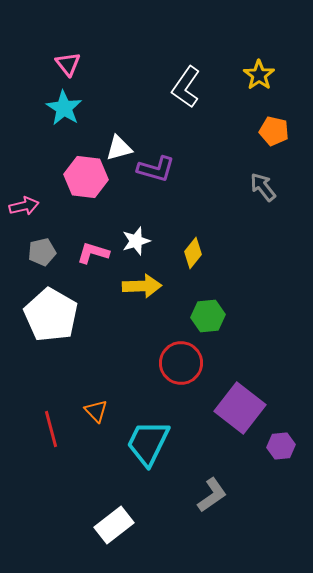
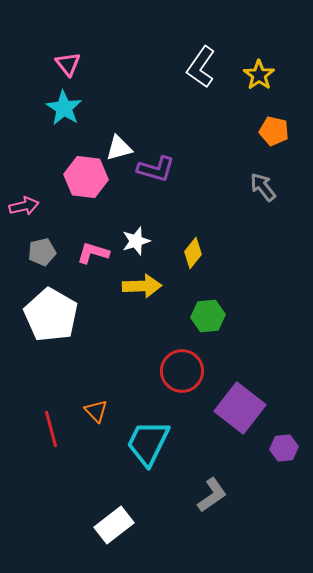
white L-shape: moved 15 px right, 20 px up
red circle: moved 1 px right, 8 px down
purple hexagon: moved 3 px right, 2 px down
